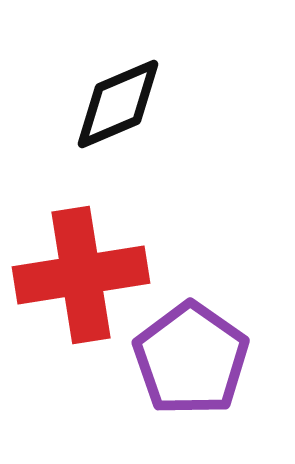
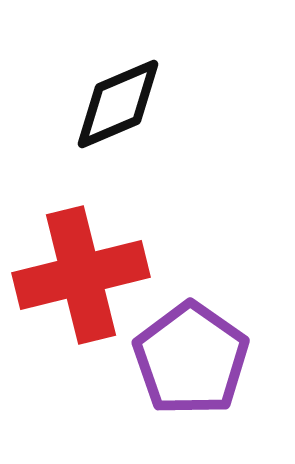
red cross: rotated 5 degrees counterclockwise
